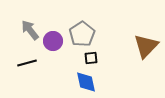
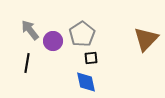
brown triangle: moved 7 px up
black line: rotated 66 degrees counterclockwise
